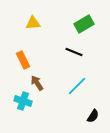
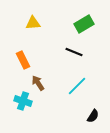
brown arrow: moved 1 px right
